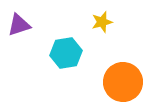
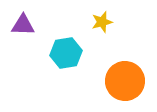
purple triangle: moved 4 px right; rotated 20 degrees clockwise
orange circle: moved 2 px right, 1 px up
